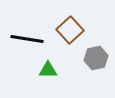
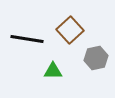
green triangle: moved 5 px right, 1 px down
